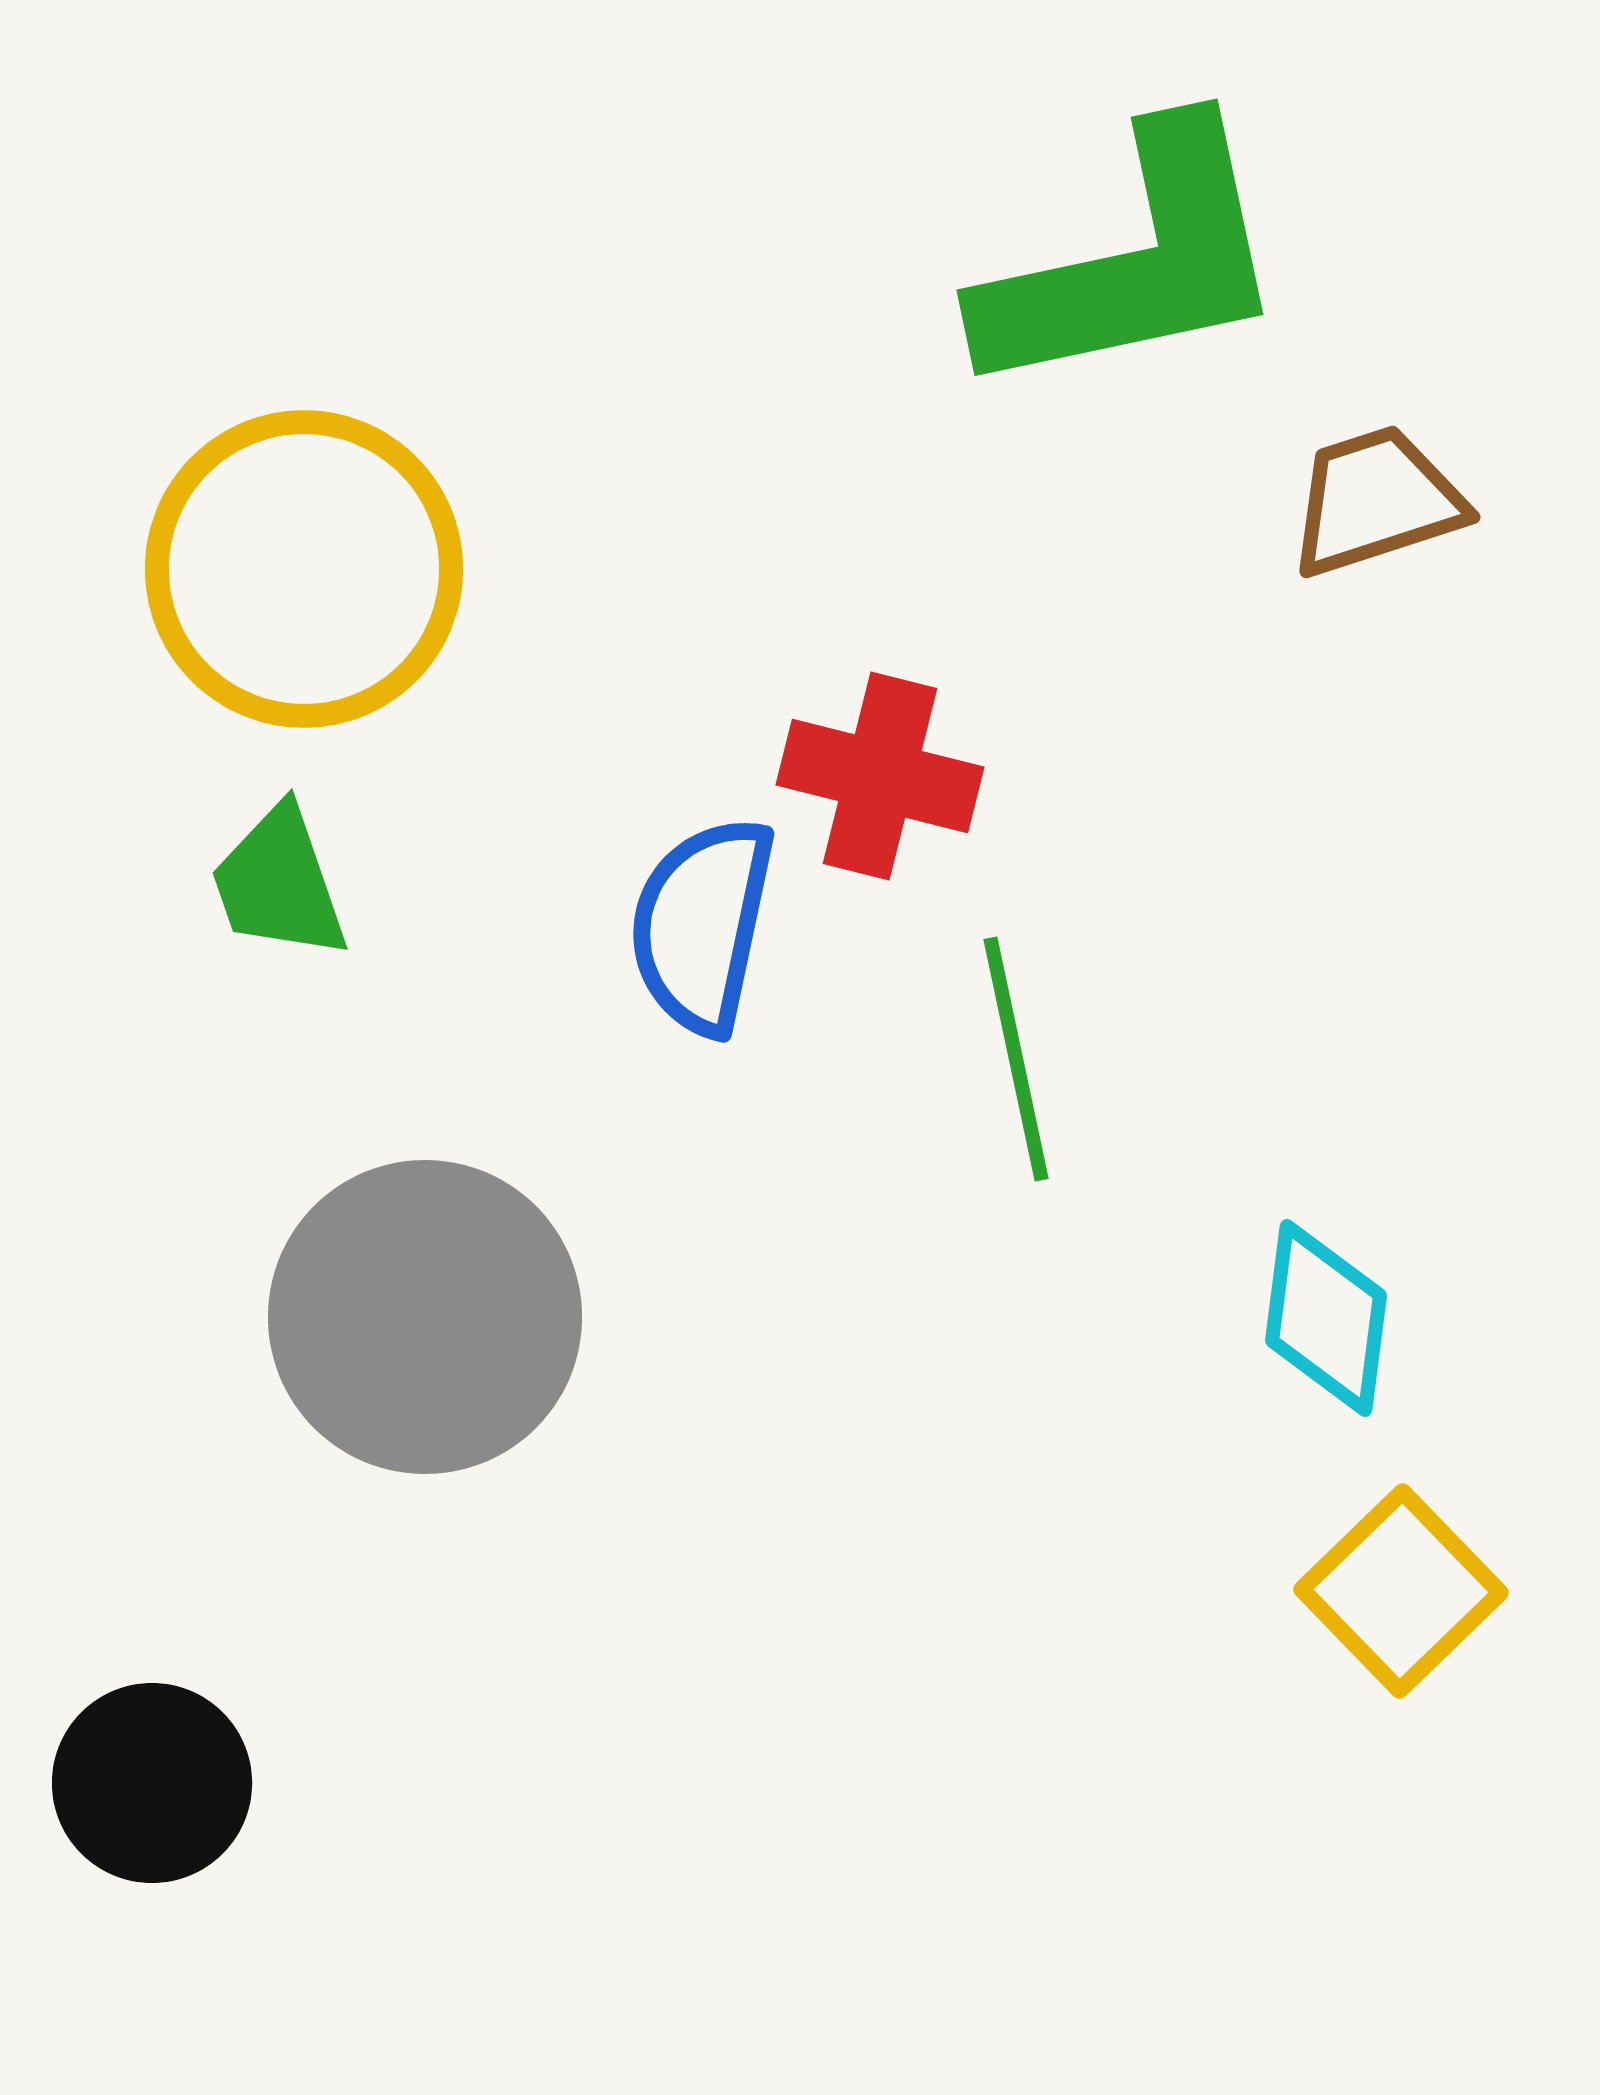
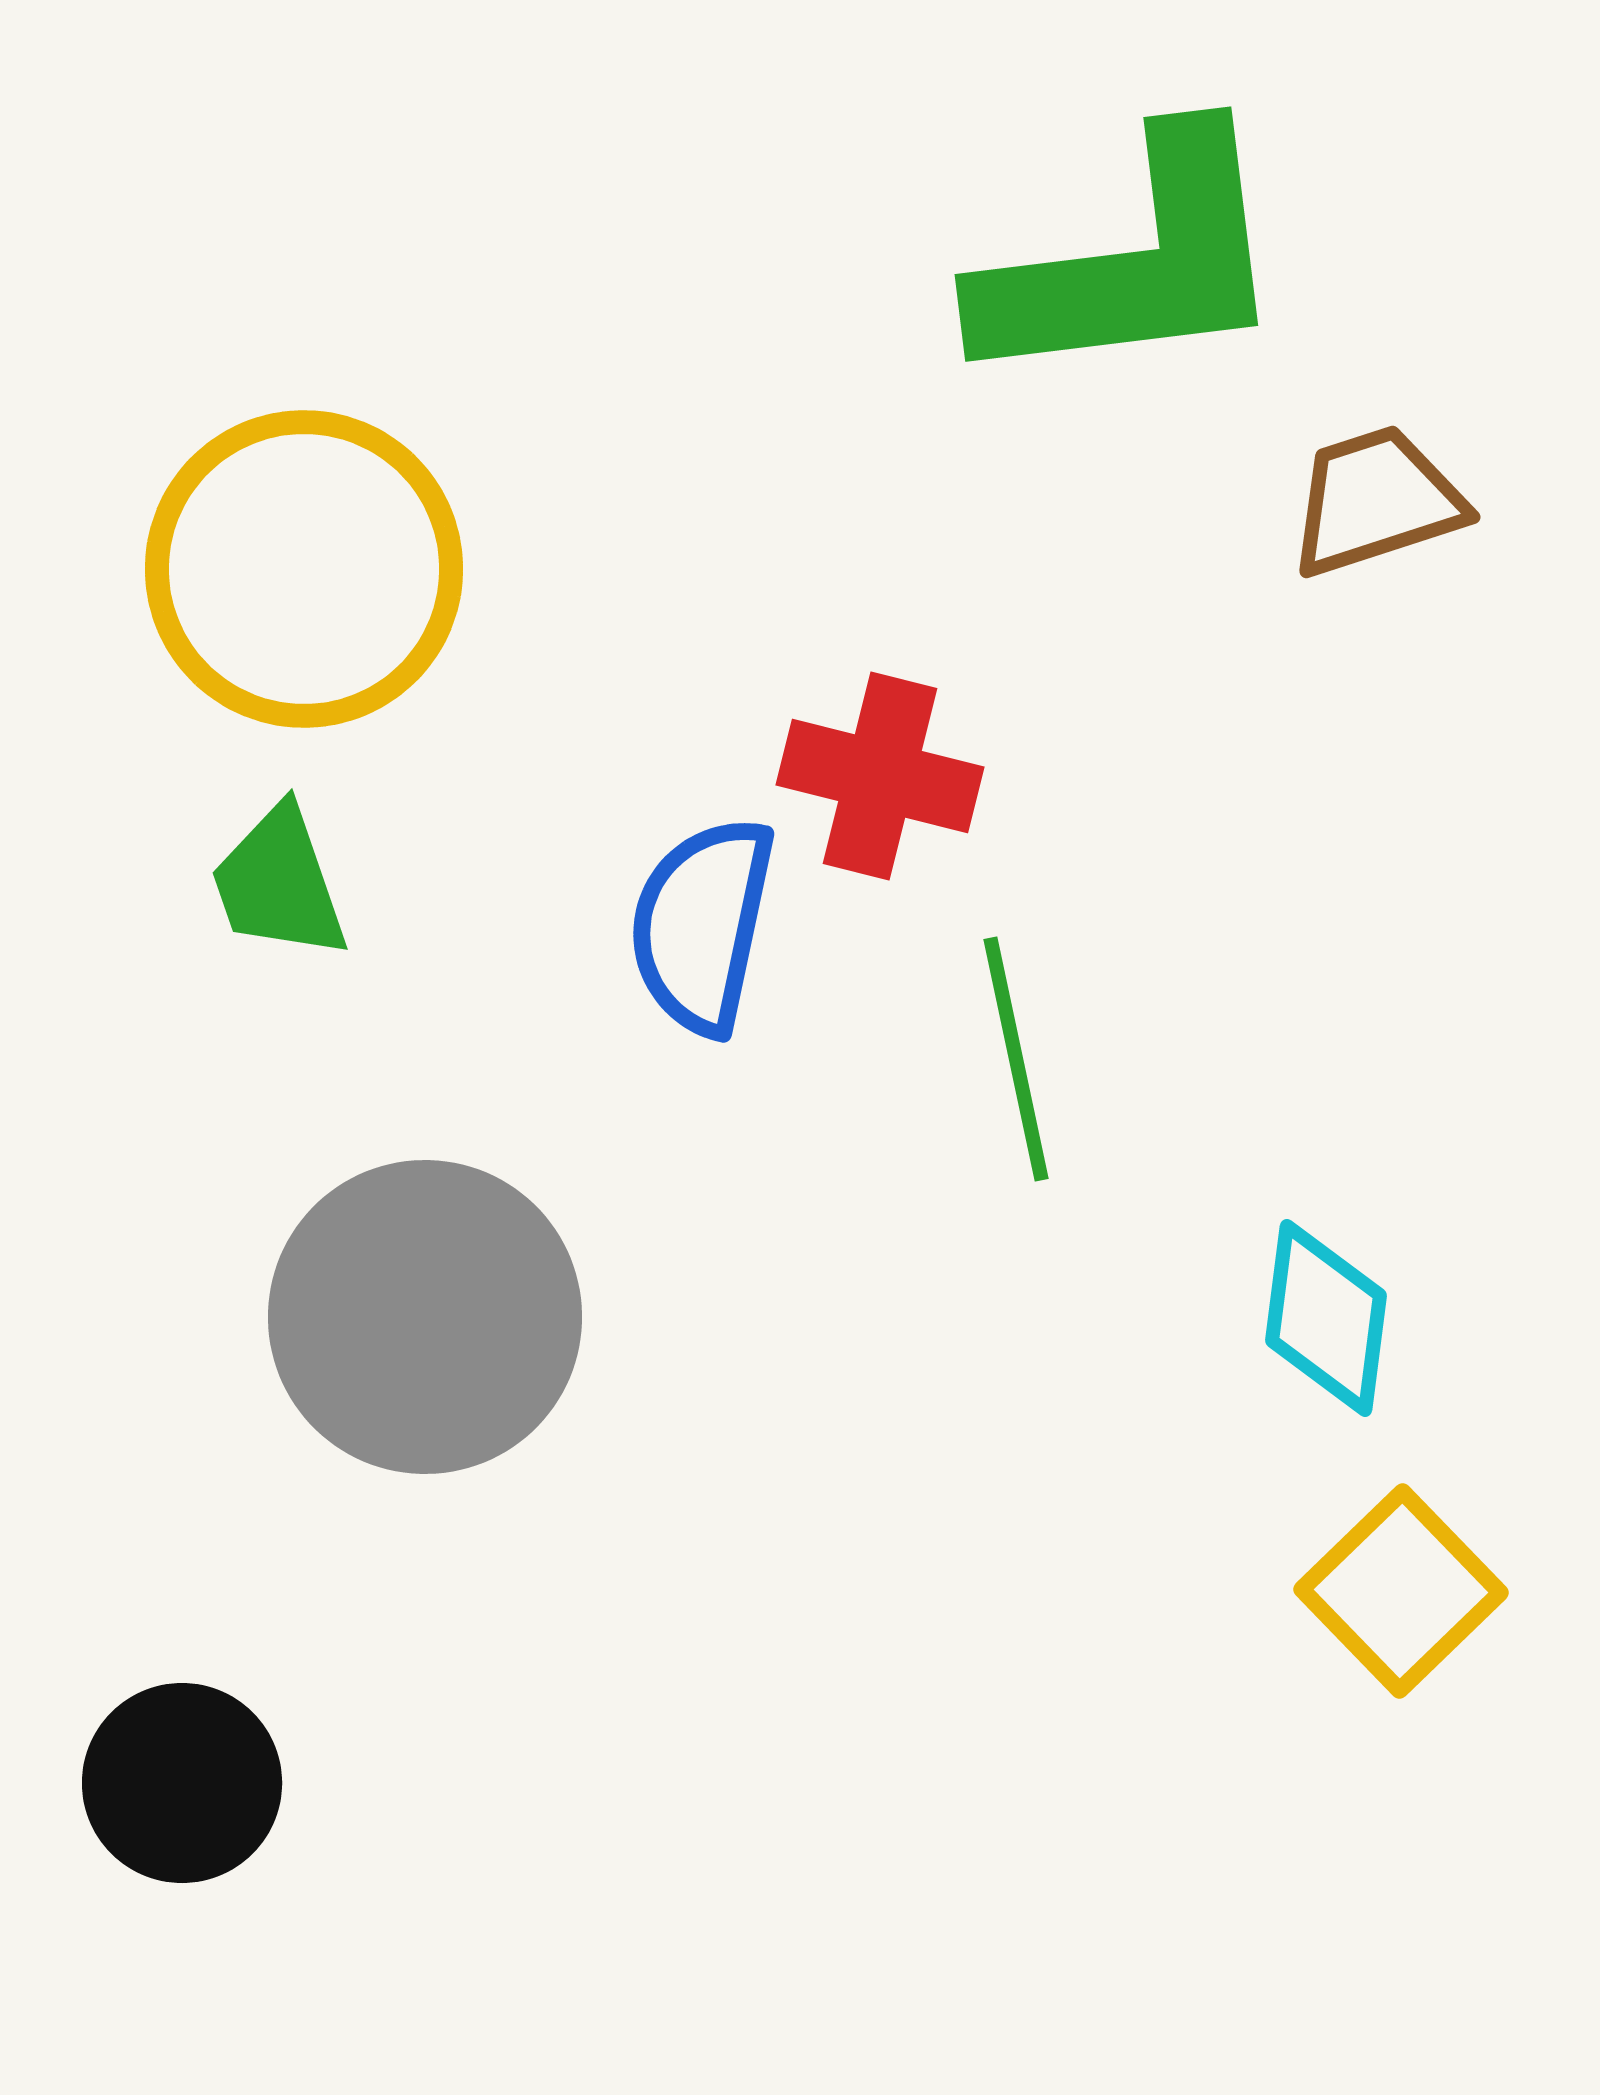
green L-shape: rotated 5 degrees clockwise
black circle: moved 30 px right
